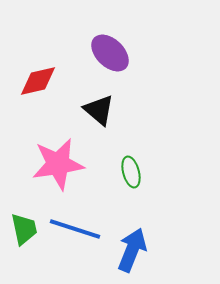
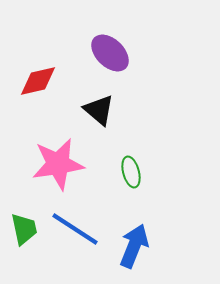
blue line: rotated 15 degrees clockwise
blue arrow: moved 2 px right, 4 px up
